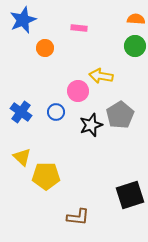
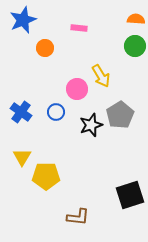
yellow arrow: rotated 130 degrees counterclockwise
pink circle: moved 1 px left, 2 px up
yellow triangle: rotated 18 degrees clockwise
